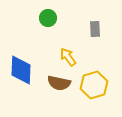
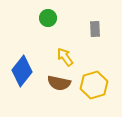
yellow arrow: moved 3 px left
blue diamond: moved 1 px right, 1 px down; rotated 36 degrees clockwise
